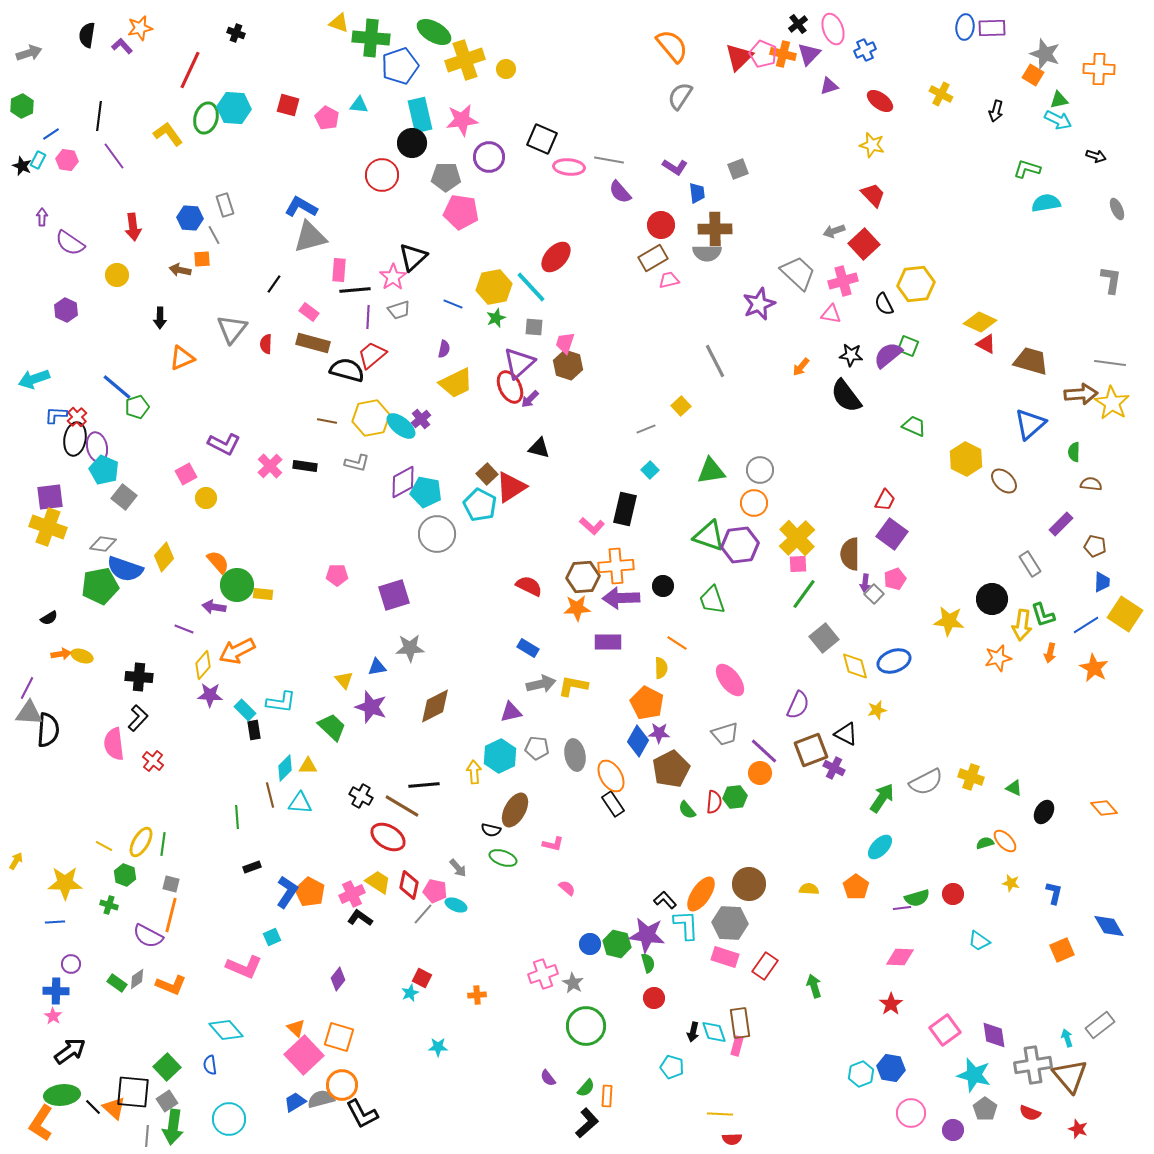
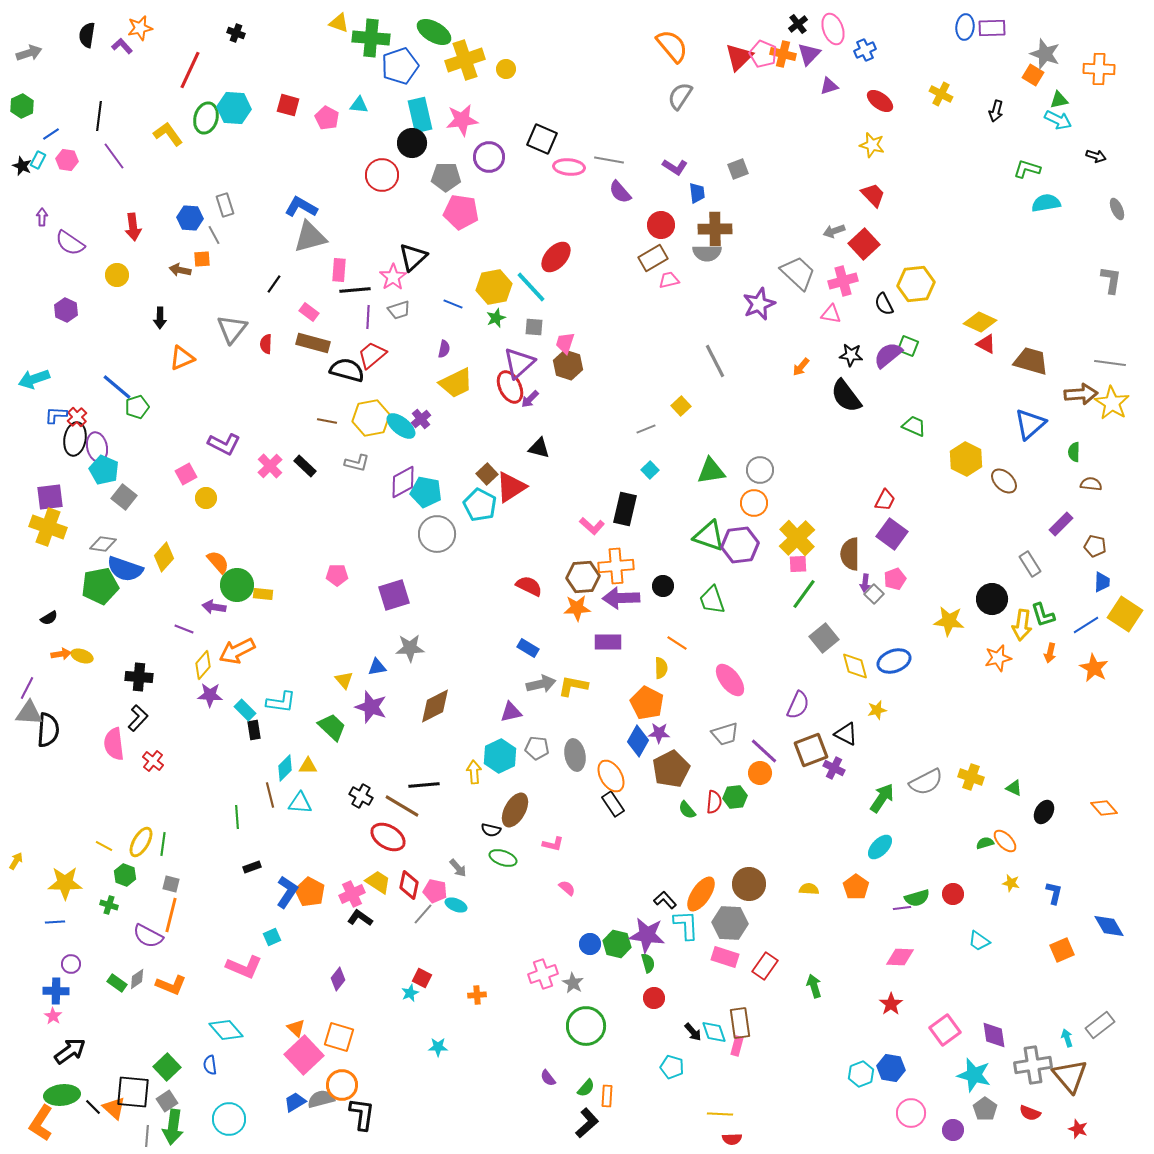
black rectangle at (305, 466): rotated 35 degrees clockwise
black arrow at (693, 1032): rotated 54 degrees counterclockwise
black L-shape at (362, 1114): rotated 144 degrees counterclockwise
